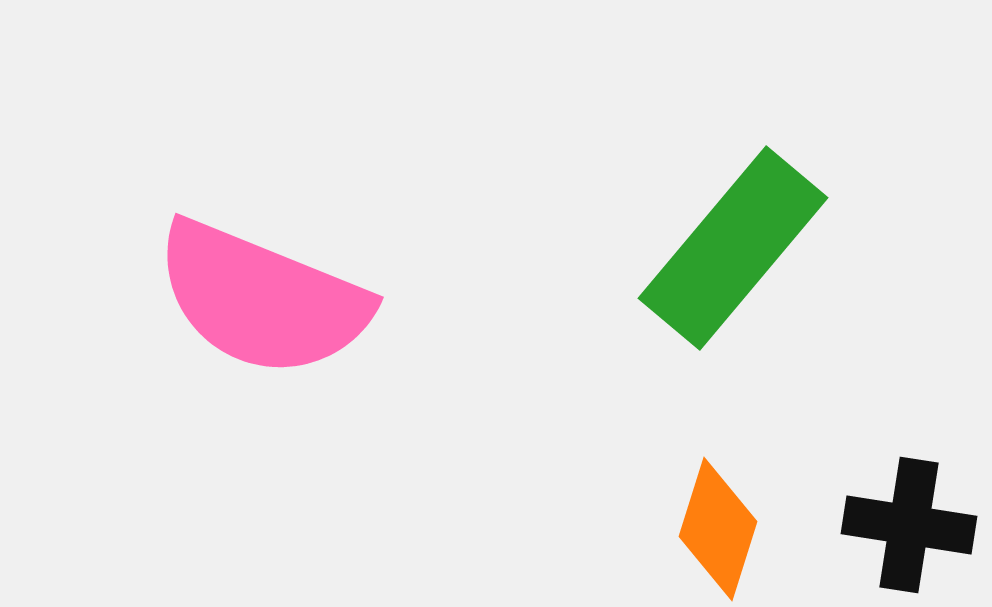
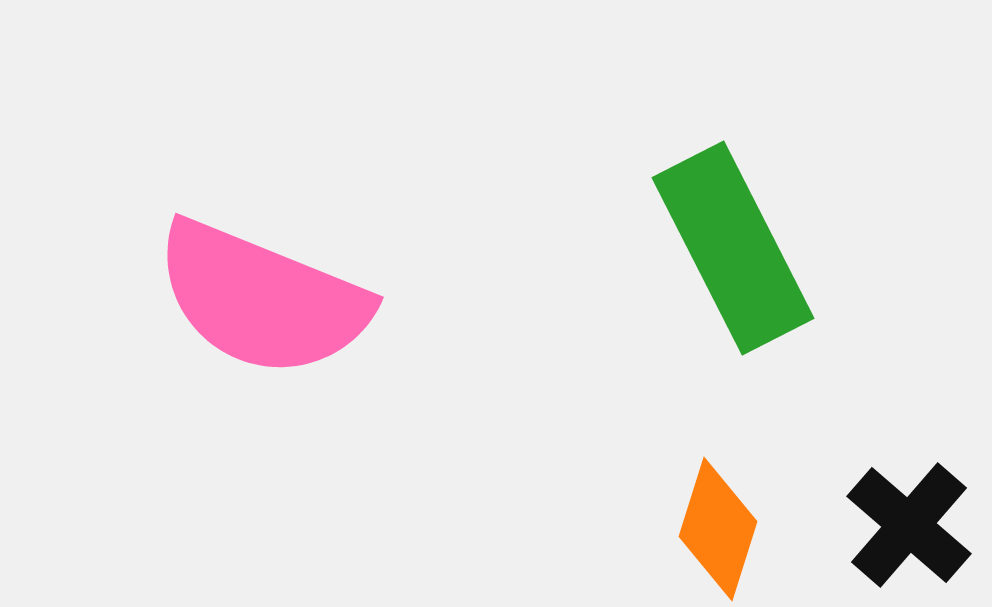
green rectangle: rotated 67 degrees counterclockwise
black cross: rotated 32 degrees clockwise
